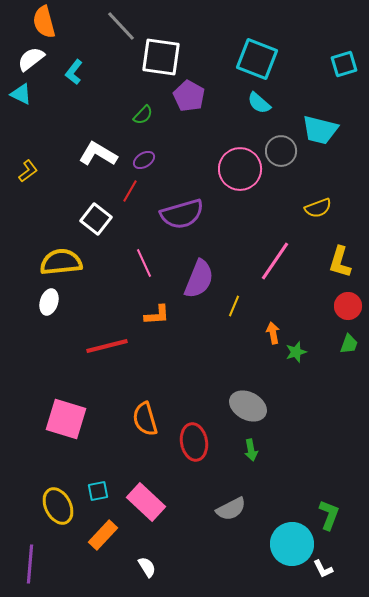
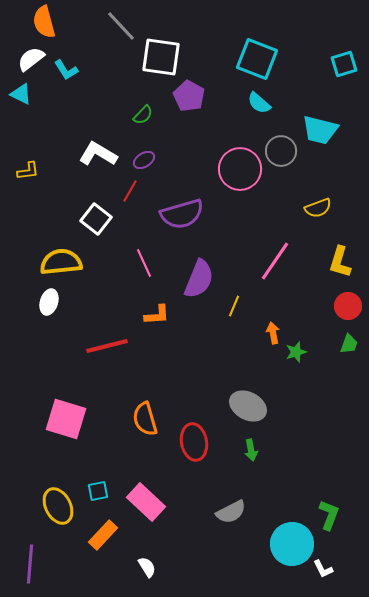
cyan L-shape at (74, 72): moved 8 px left, 2 px up; rotated 70 degrees counterclockwise
yellow L-shape at (28, 171): rotated 30 degrees clockwise
gray semicircle at (231, 509): moved 3 px down
